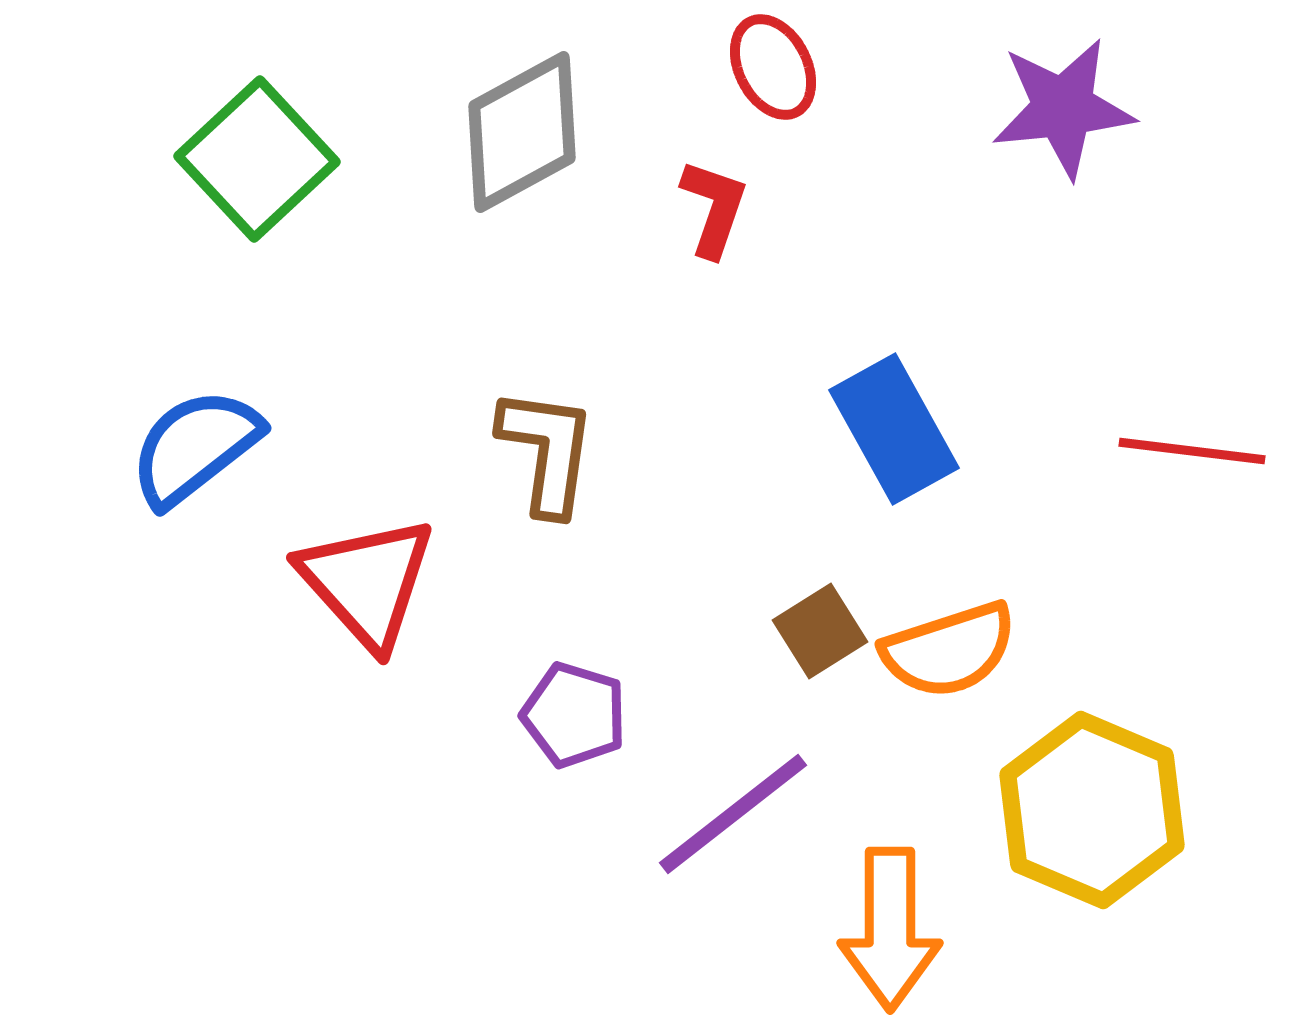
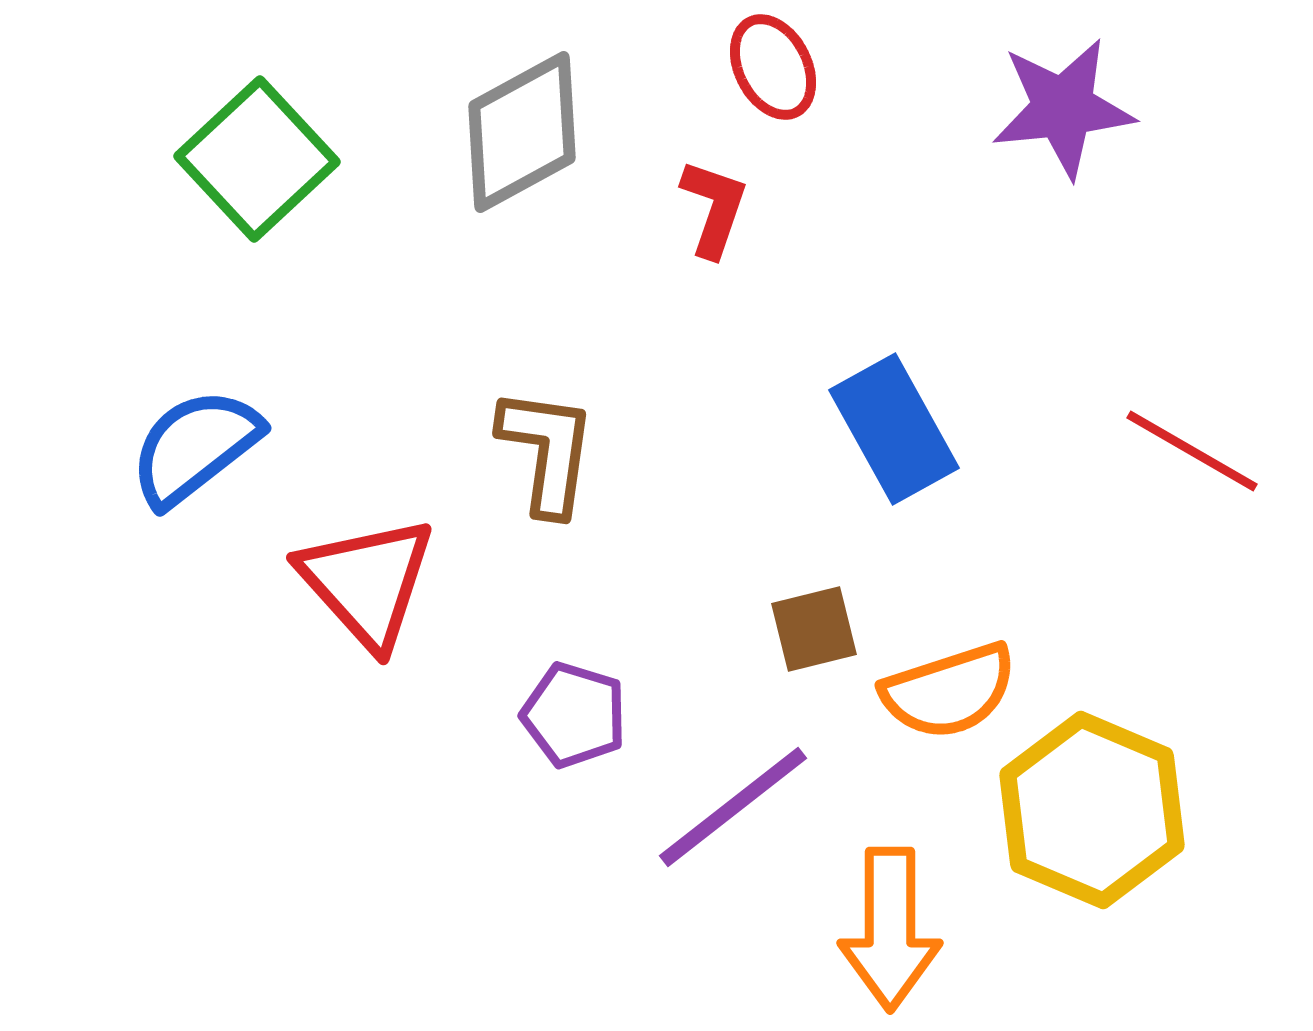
red line: rotated 23 degrees clockwise
brown square: moved 6 px left, 2 px up; rotated 18 degrees clockwise
orange semicircle: moved 41 px down
purple line: moved 7 px up
